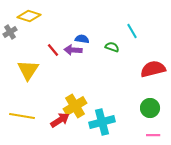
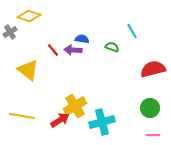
yellow triangle: rotated 25 degrees counterclockwise
